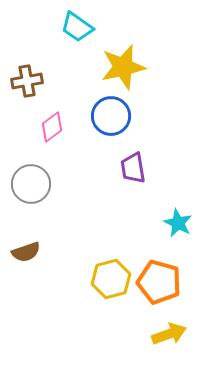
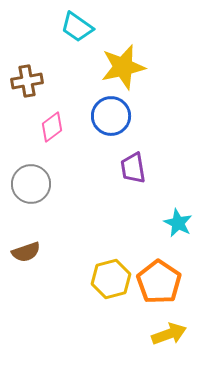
orange pentagon: rotated 18 degrees clockwise
